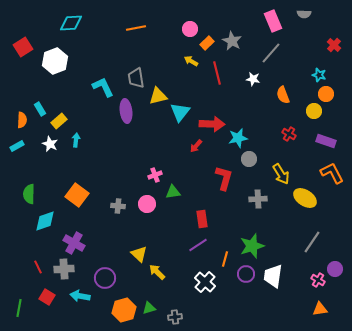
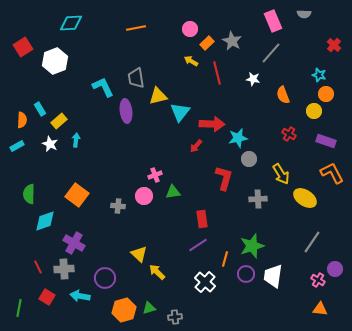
pink circle at (147, 204): moved 3 px left, 8 px up
orange triangle at (320, 309): rotated 14 degrees clockwise
